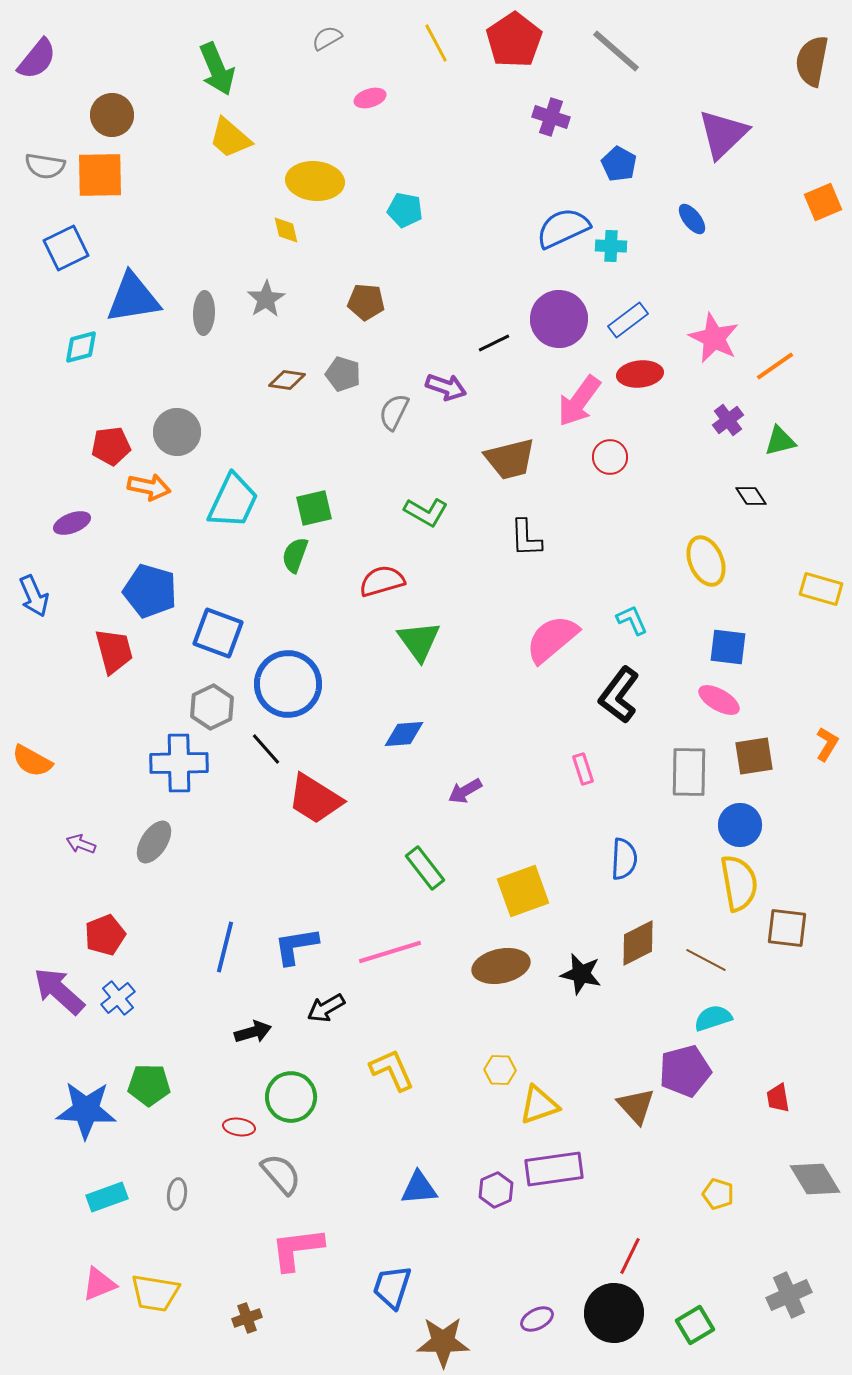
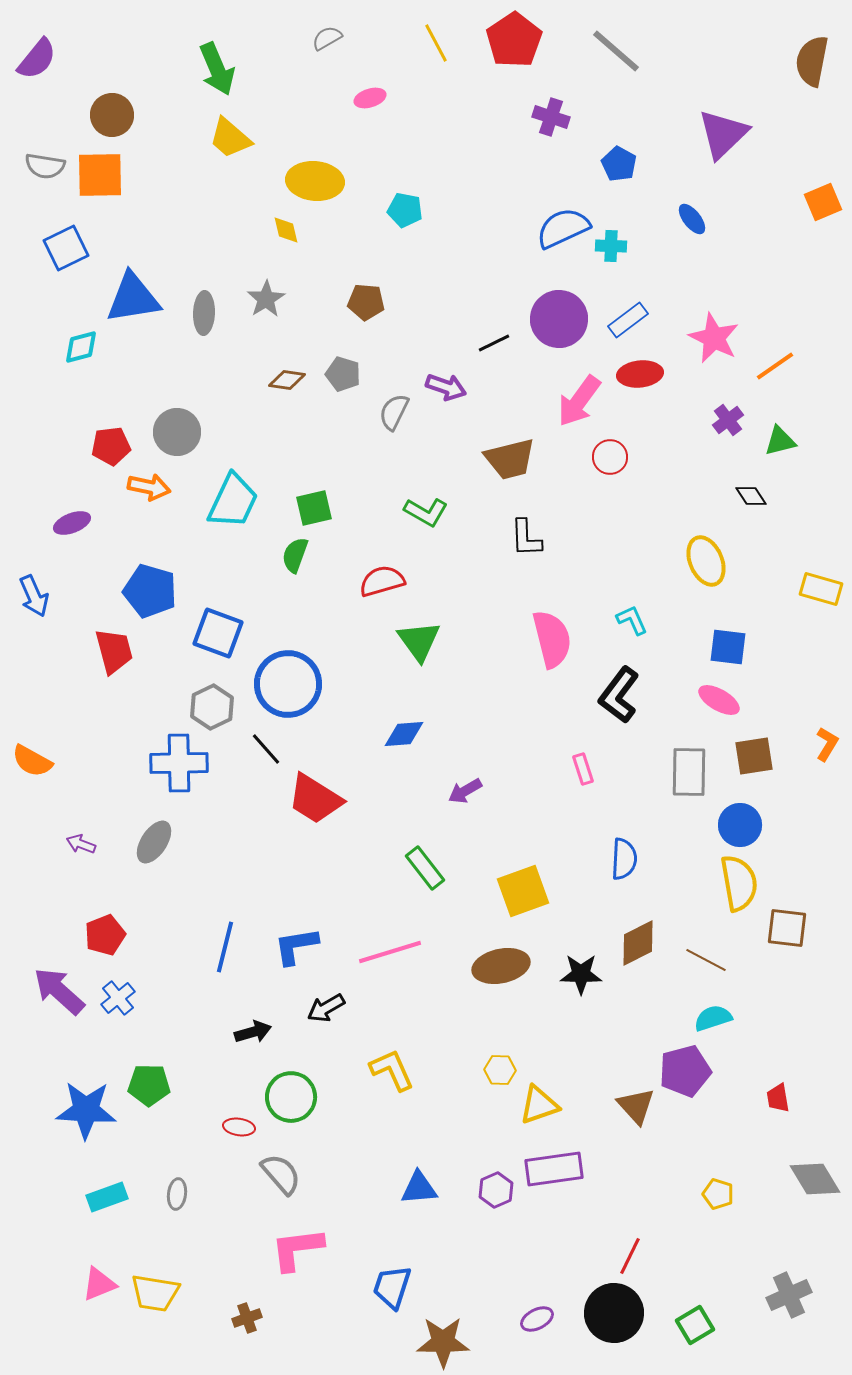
pink semicircle at (552, 639): rotated 116 degrees clockwise
black star at (581, 974): rotated 12 degrees counterclockwise
